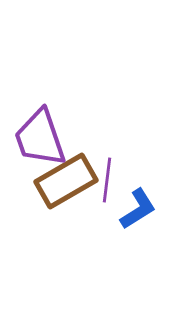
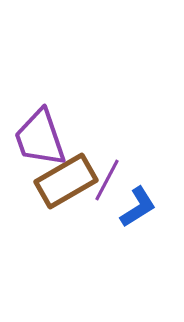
purple line: rotated 21 degrees clockwise
blue L-shape: moved 2 px up
